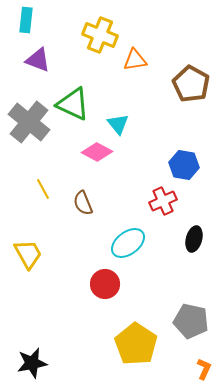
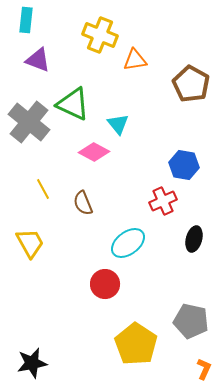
pink diamond: moved 3 px left
yellow trapezoid: moved 2 px right, 11 px up
